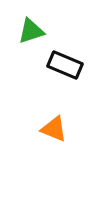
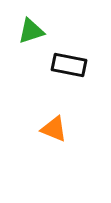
black rectangle: moved 4 px right; rotated 12 degrees counterclockwise
